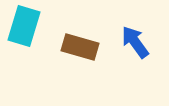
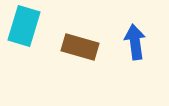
blue arrow: rotated 28 degrees clockwise
